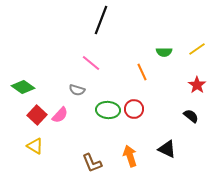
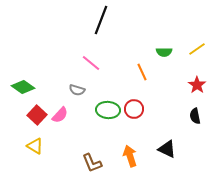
black semicircle: moved 4 px right; rotated 140 degrees counterclockwise
